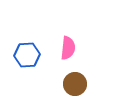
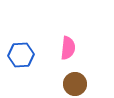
blue hexagon: moved 6 px left
